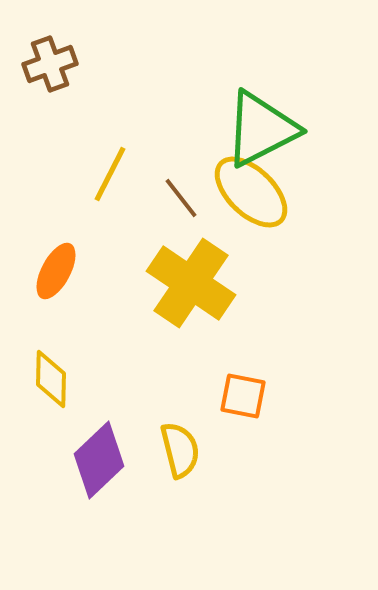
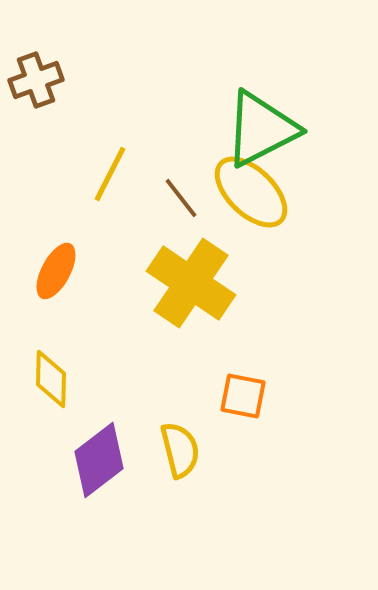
brown cross: moved 14 px left, 16 px down
purple diamond: rotated 6 degrees clockwise
